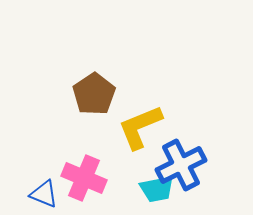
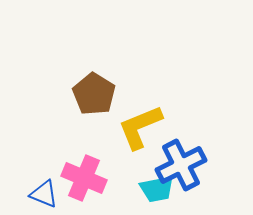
brown pentagon: rotated 6 degrees counterclockwise
